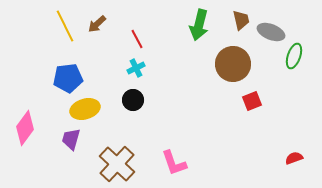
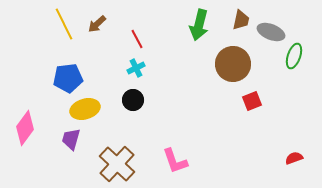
brown trapezoid: rotated 25 degrees clockwise
yellow line: moved 1 px left, 2 px up
pink L-shape: moved 1 px right, 2 px up
